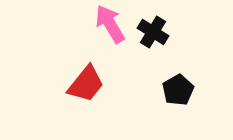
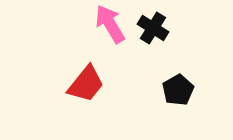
black cross: moved 4 px up
